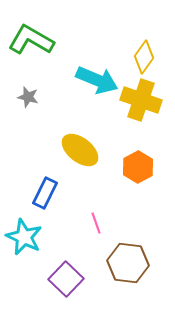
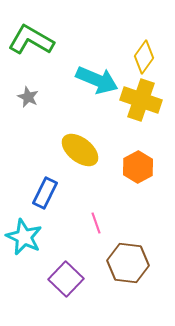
gray star: rotated 10 degrees clockwise
